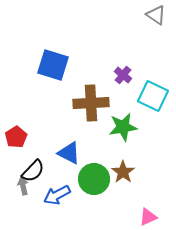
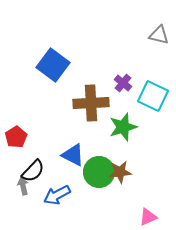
gray triangle: moved 3 px right, 20 px down; rotated 20 degrees counterclockwise
blue square: rotated 20 degrees clockwise
purple cross: moved 8 px down
green star: rotated 8 degrees counterclockwise
blue triangle: moved 4 px right, 2 px down
brown star: moved 3 px left; rotated 30 degrees clockwise
green circle: moved 5 px right, 7 px up
